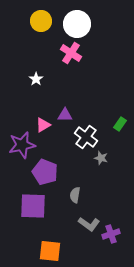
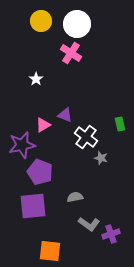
purple triangle: rotated 21 degrees clockwise
green rectangle: rotated 48 degrees counterclockwise
purple pentagon: moved 5 px left
gray semicircle: moved 2 px down; rotated 70 degrees clockwise
purple square: rotated 8 degrees counterclockwise
